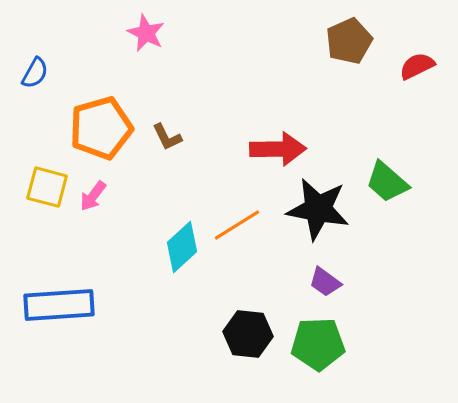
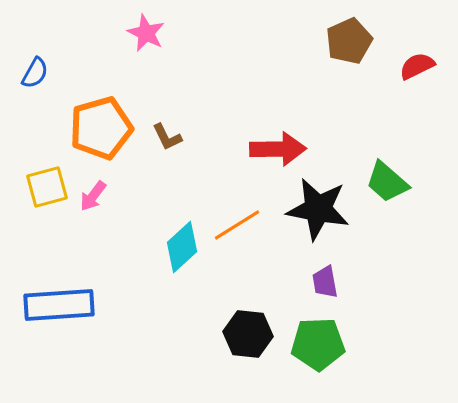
yellow square: rotated 30 degrees counterclockwise
purple trapezoid: rotated 44 degrees clockwise
